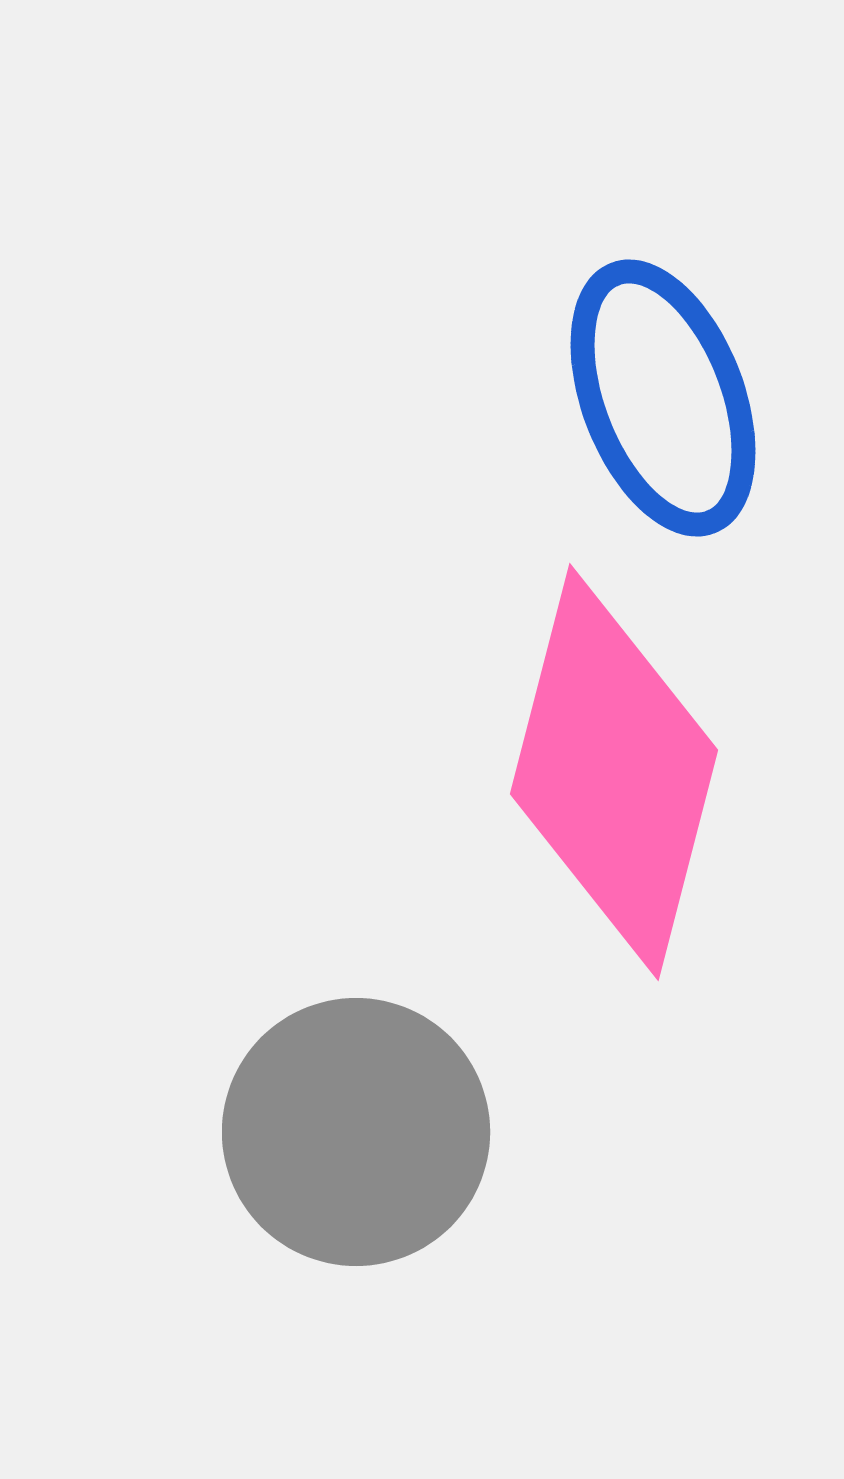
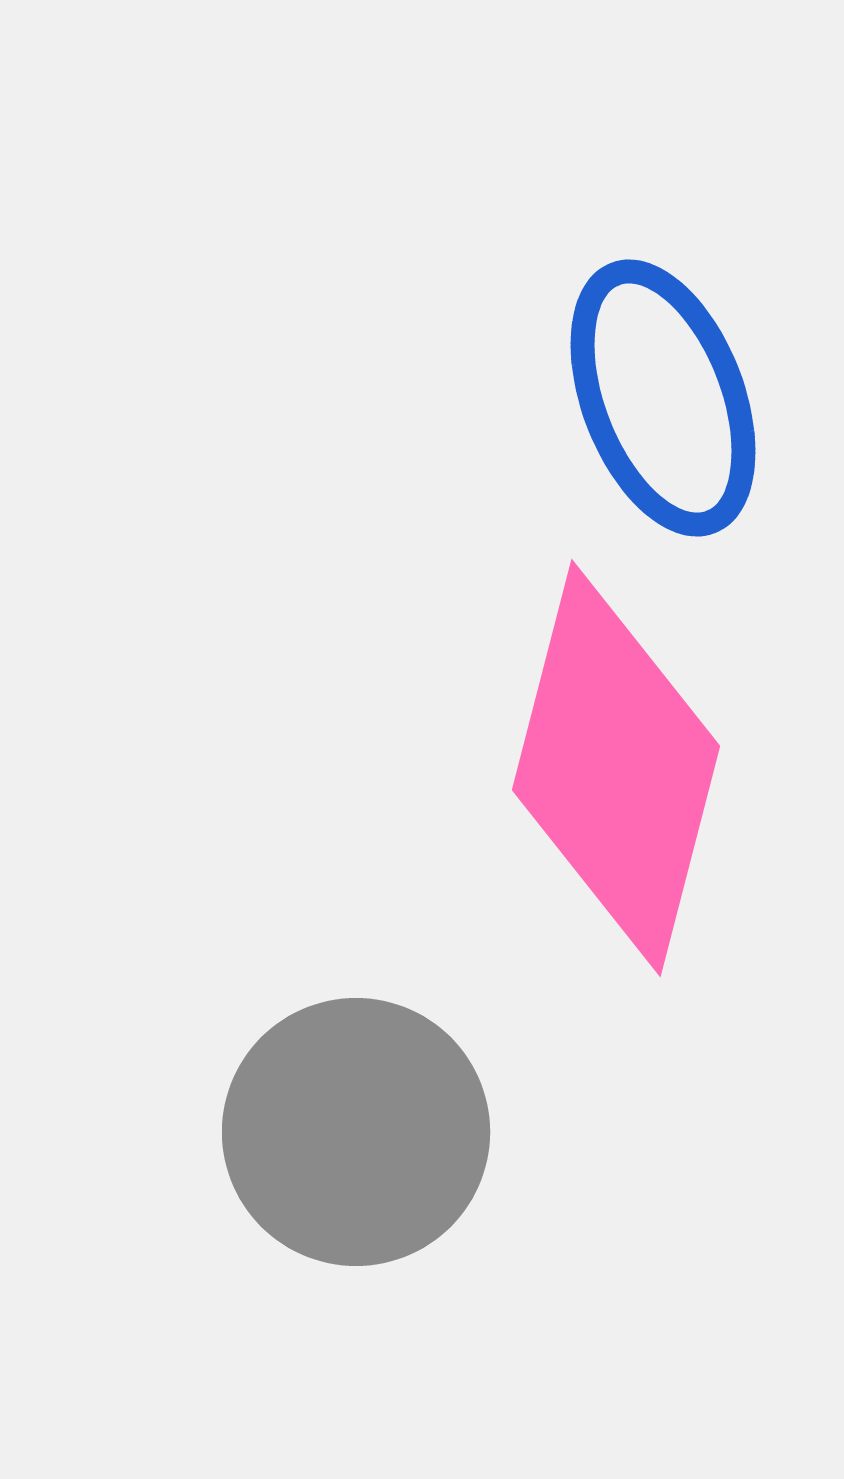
pink diamond: moved 2 px right, 4 px up
